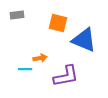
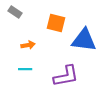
gray rectangle: moved 2 px left, 3 px up; rotated 40 degrees clockwise
orange square: moved 2 px left
blue triangle: rotated 16 degrees counterclockwise
orange arrow: moved 12 px left, 13 px up
